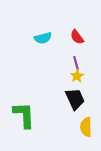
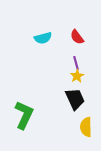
green L-shape: rotated 28 degrees clockwise
